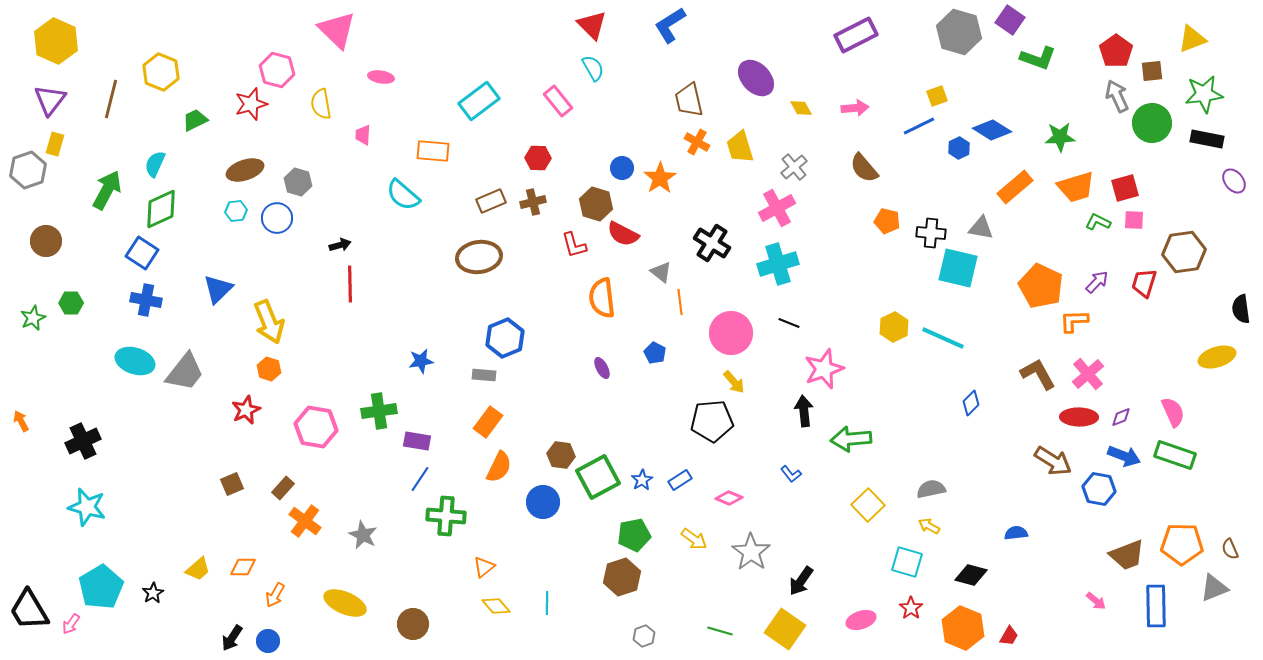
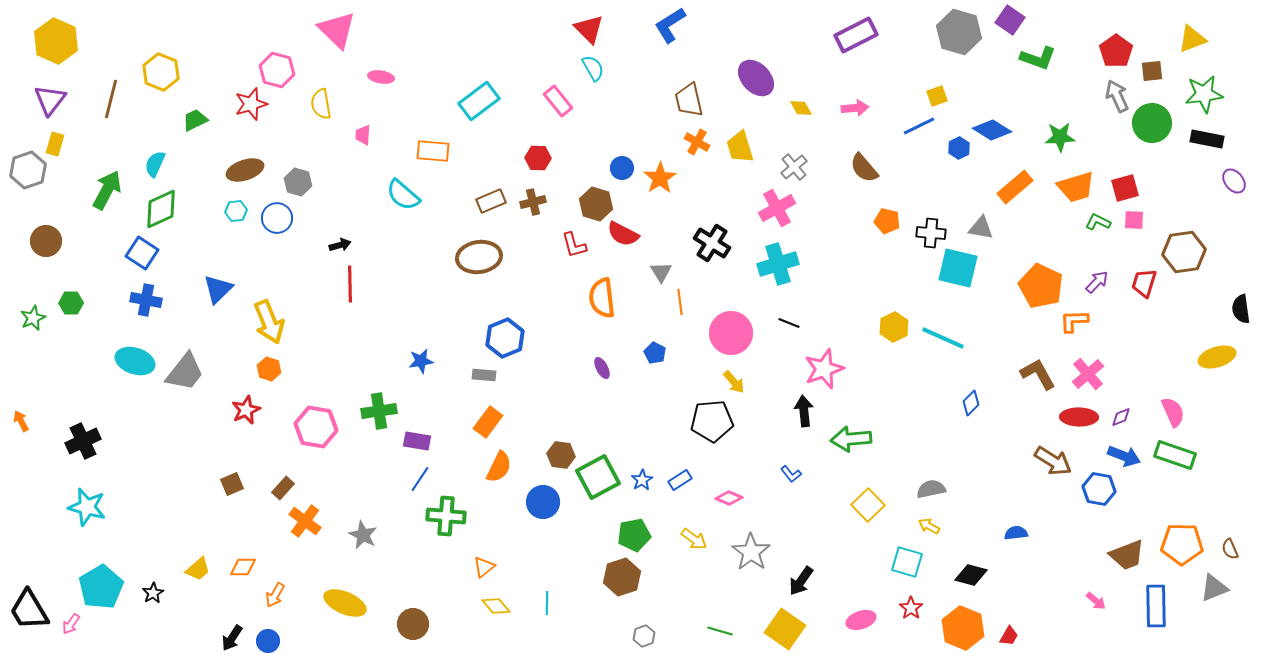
red triangle at (592, 25): moved 3 px left, 4 px down
gray triangle at (661, 272): rotated 20 degrees clockwise
